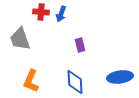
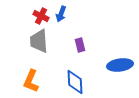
red cross: moved 4 px down; rotated 21 degrees clockwise
gray trapezoid: moved 19 px right, 2 px down; rotated 15 degrees clockwise
blue ellipse: moved 12 px up
